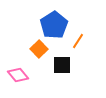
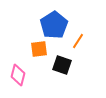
orange square: rotated 36 degrees clockwise
black square: rotated 18 degrees clockwise
pink diamond: rotated 55 degrees clockwise
